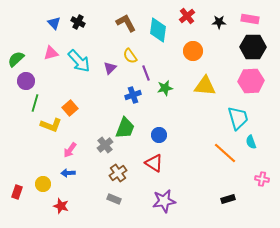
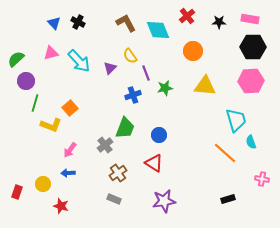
cyan diamond: rotated 30 degrees counterclockwise
cyan trapezoid: moved 2 px left, 2 px down
